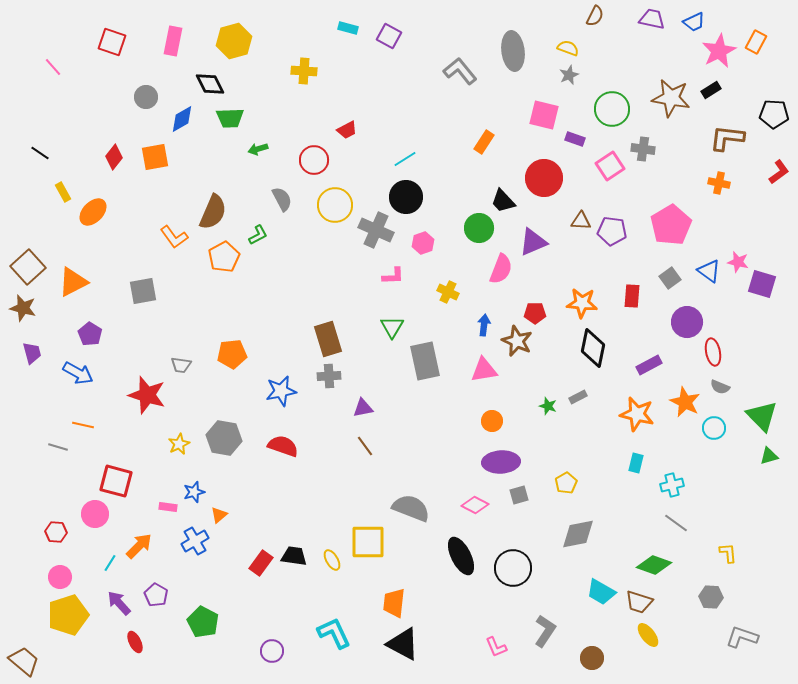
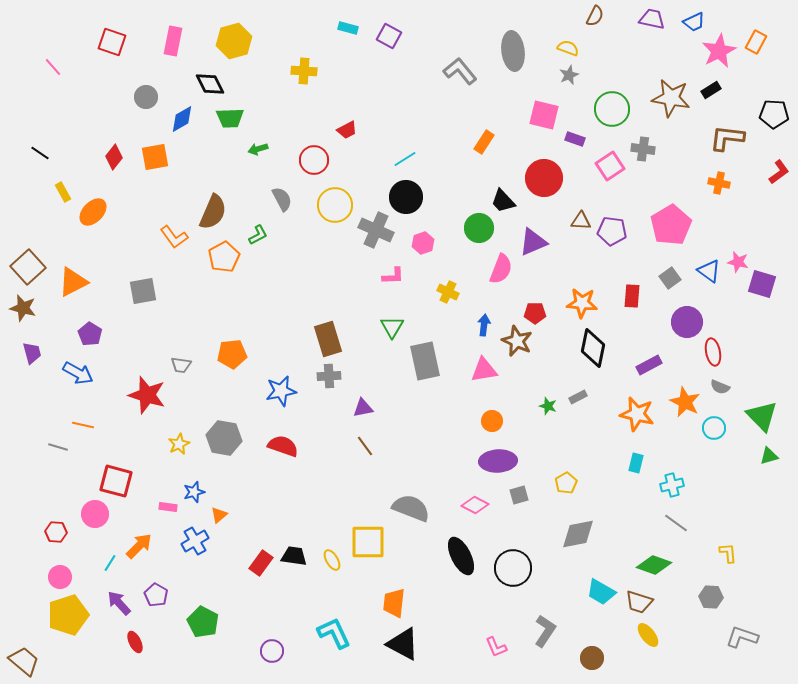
purple ellipse at (501, 462): moved 3 px left, 1 px up
